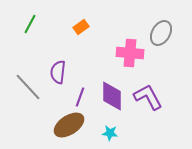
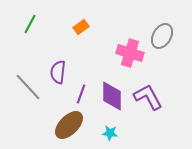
gray ellipse: moved 1 px right, 3 px down
pink cross: rotated 12 degrees clockwise
purple line: moved 1 px right, 3 px up
brown ellipse: rotated 12 degrees counterclockwise
